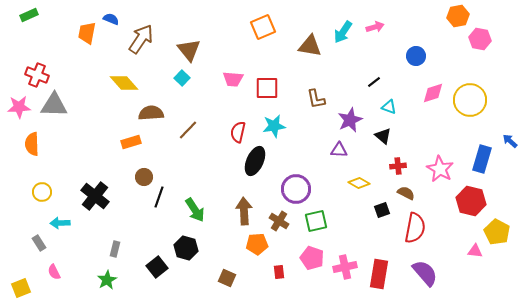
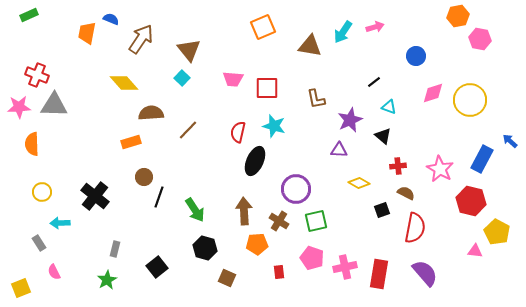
cyan star at (274, 126): rotated 25 degrees clockwise
blue rectangle at (482, 159): rotated 12 degrees clockwise
black hexagon at (186, 248): moved 19 px right
